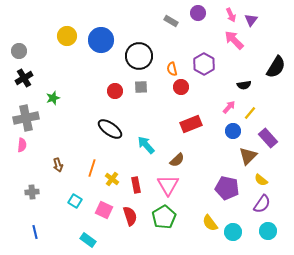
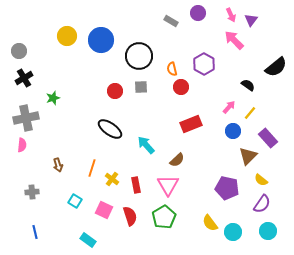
black semicircle at (276, 67): rotated 20 degrees clockwise
black semicircle at (244, 85): moved 4 px right; rotated 136 degrees counterclockwise
